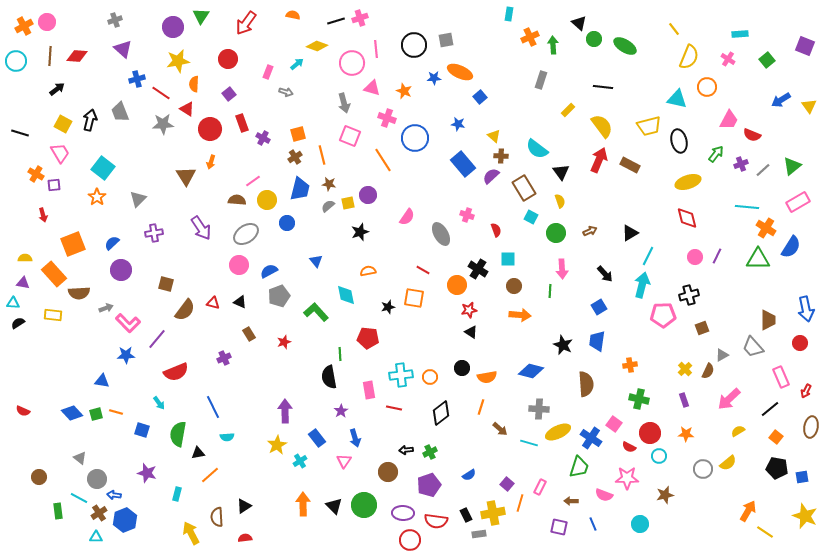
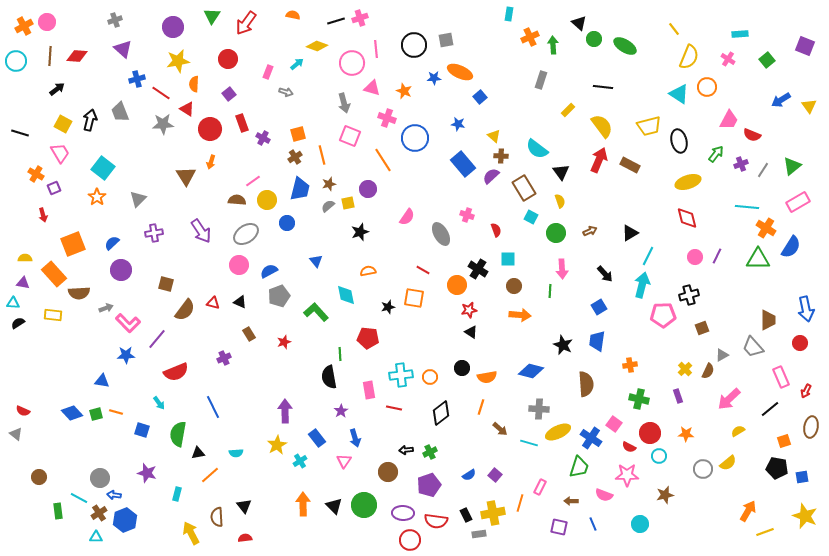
green triangle at (201, 16): moved 11 px right
cyan triangle at (677, 99): moved 2 px right, 5 px up; rotated 20 degrees clockwise
gray line at (763, 170): rotated 14 degrees counterclockwise
brown star at (329, 184): rotated 24 degrees counterclockwise
purple square at (54, 185): moved 3 px down; rotated 16 degrees counterclockwise
purple circle at (368, 195): moved 6 px up
purple arrow at (201, 228): moved 3 px down
purple rectangle at (684, 400): moved 6 px left, 4 px up
cyan semicircle at (227, 437): moved 9 px right, 16 px down
orange square at (776, 437): moved 8 px right, 4 px down; rotated 32 degrees clockwise
gray triangle at (80, 458): moved 64 px left, 24 px up
pink star at (627, 478): moved 3 px up
gray circle at (97, 479): moved 3 px right, 1 px up
purple square at (507, 484): moved 12 px left, 9 px up
black triangle at (244, 506): rotated 35 degrees counterclockwise
yellow line at (765, 532): rotated 54 degrees counterclockwise
